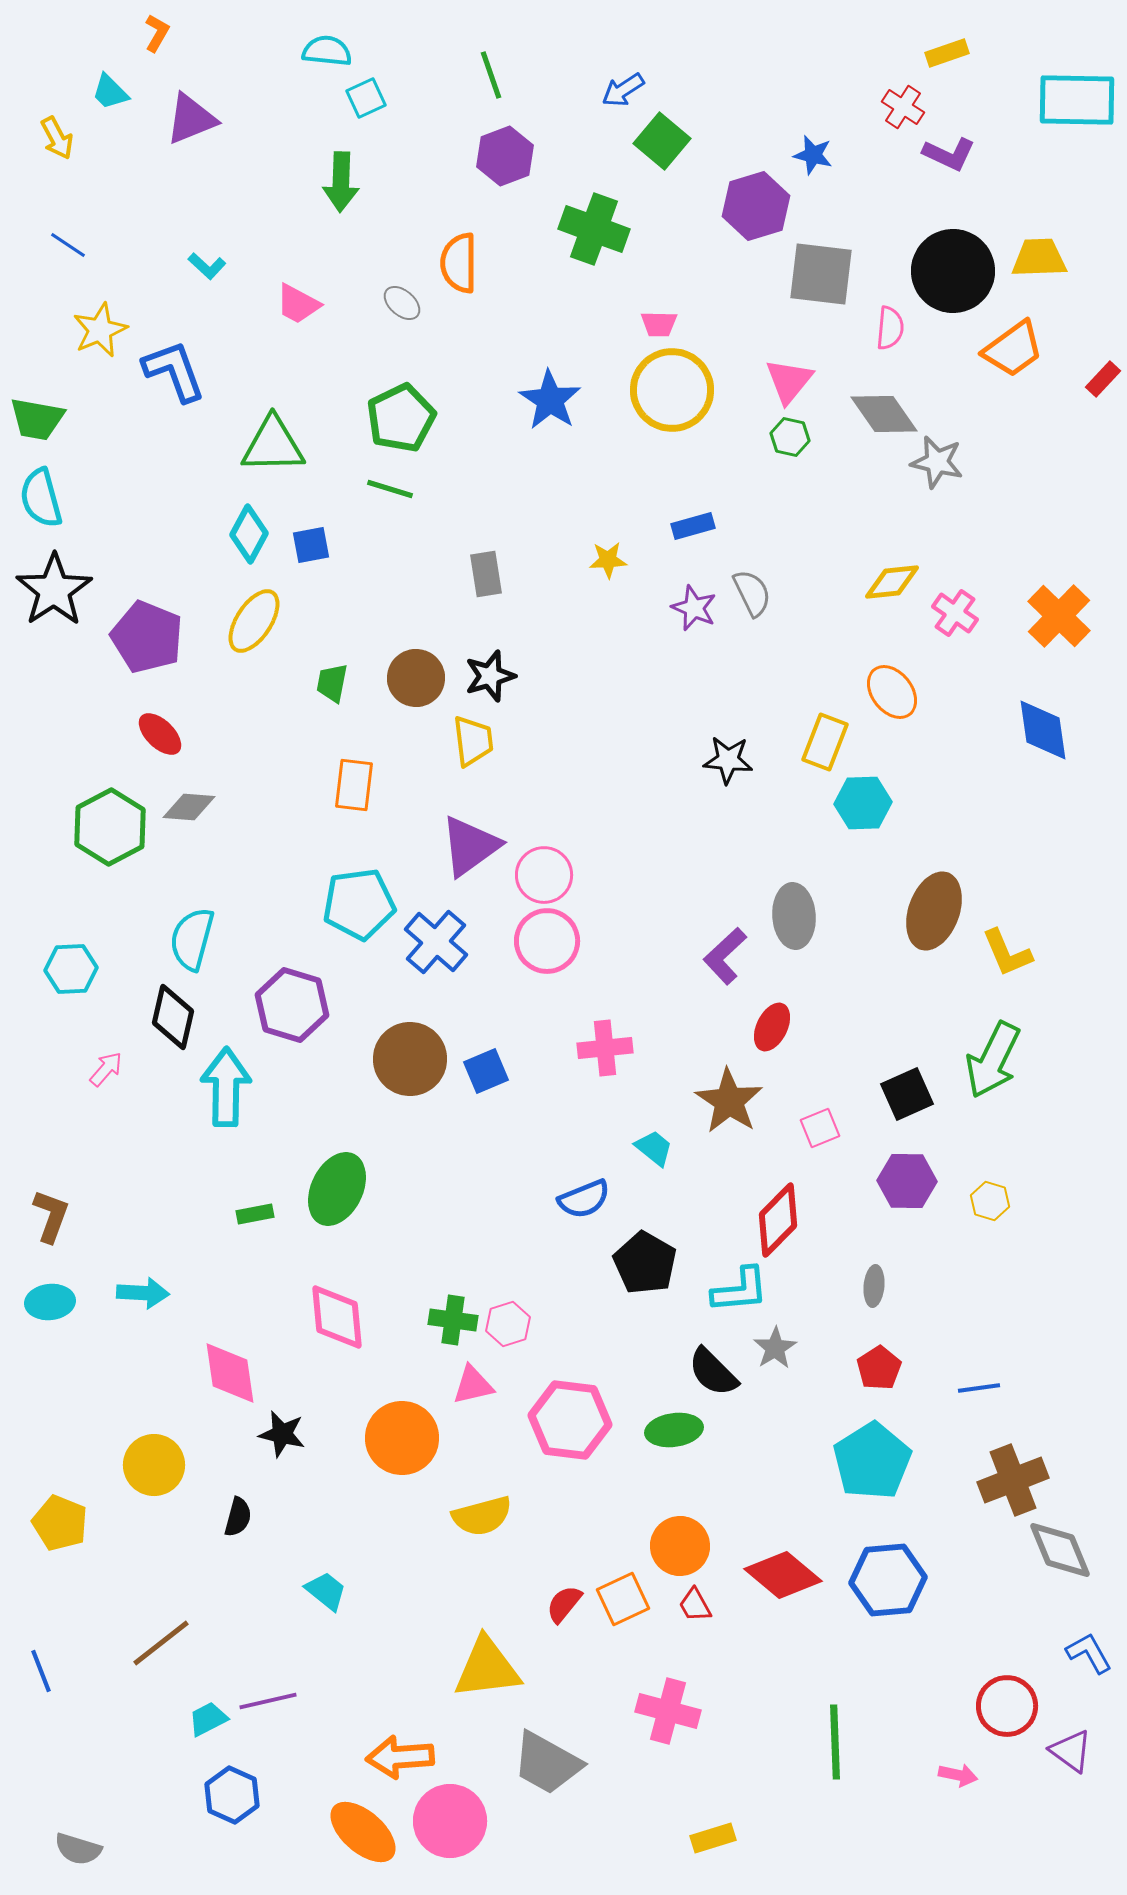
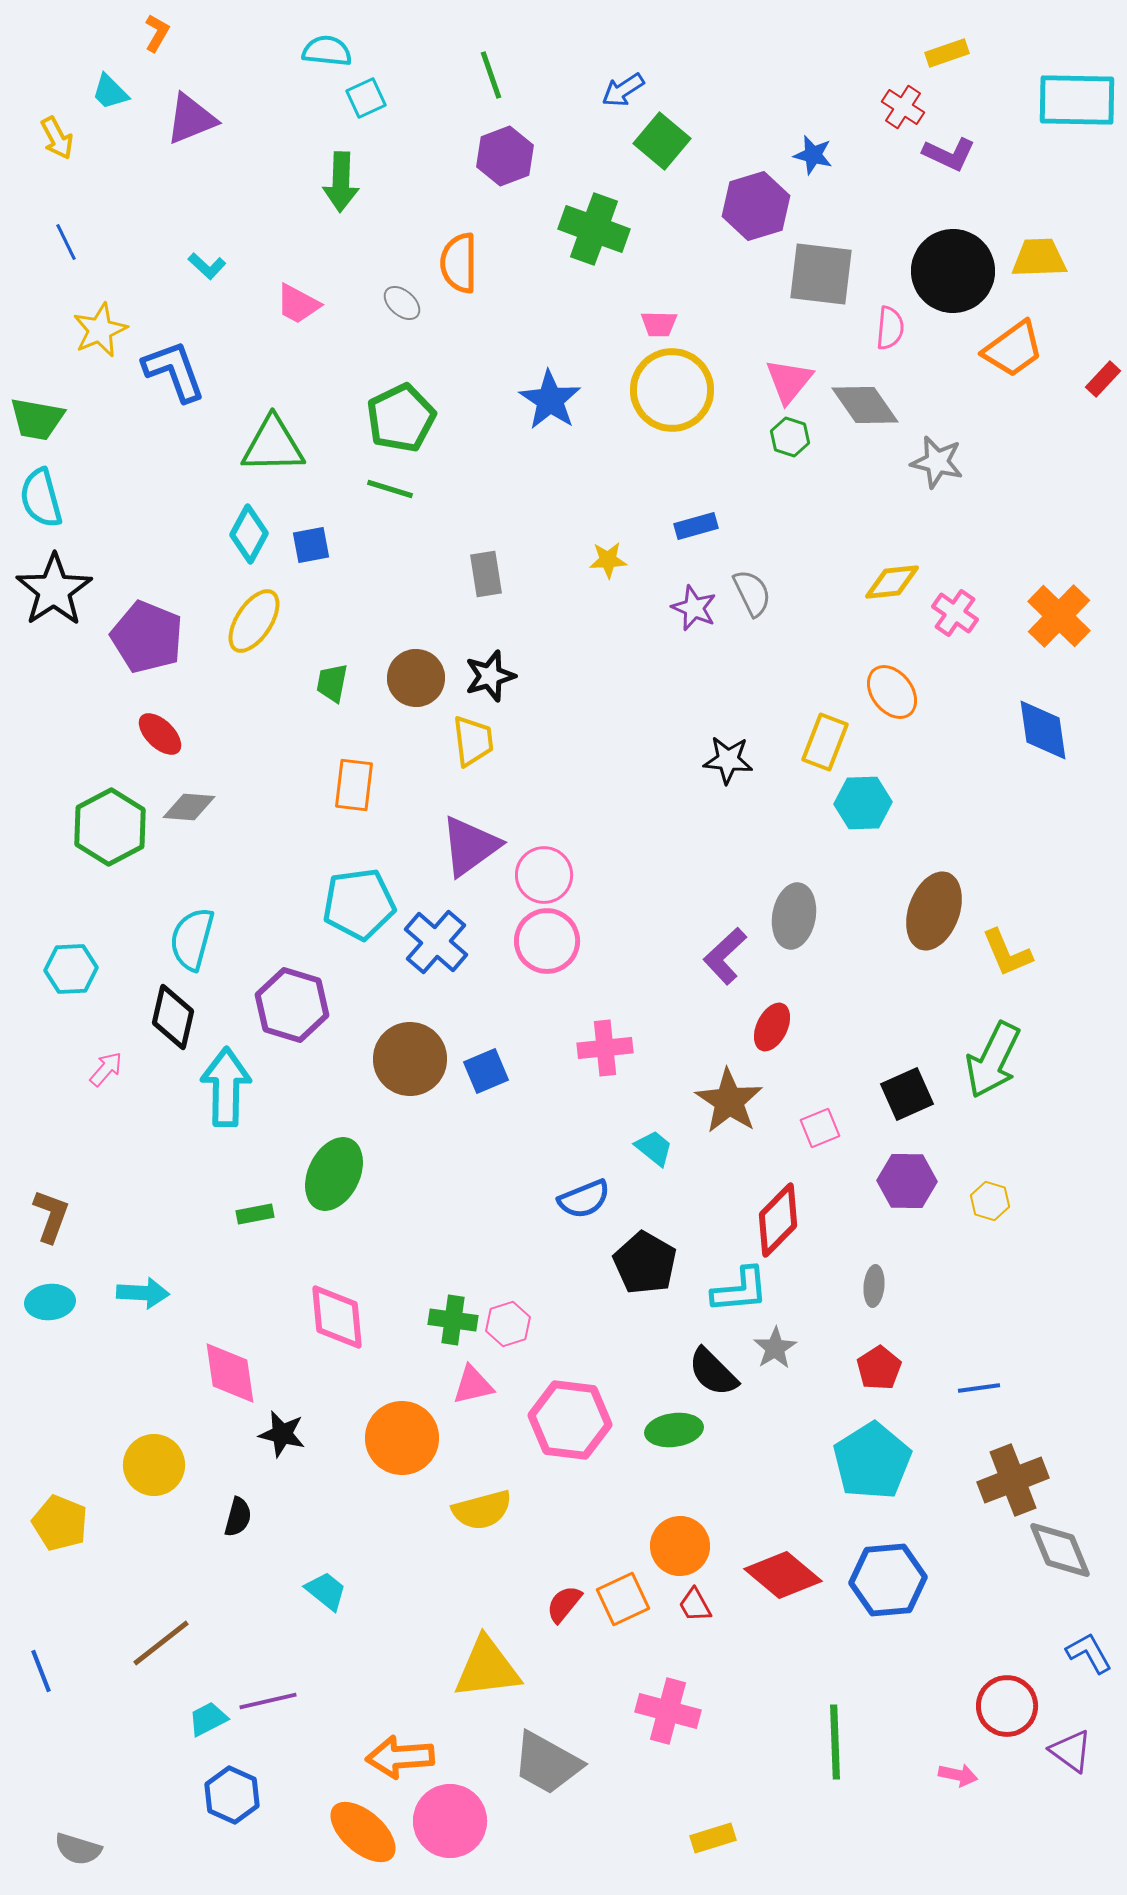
blue line at (68, 245): moved 2 px left, 3 px up; rotated 30 degrees clockwise
gray diamond at (884, 414): moved 19 px left, 9 px up
green hexagon at (790, 437): rotated 6 degrees clockwise
blue rectangle at (693, 526): moved 3 px right
gray ellipse at (794, 916): rotated 14 degrees clockwise
green ellipse at (337, 1189): moved 3 px left, 15 px up
yellow semicircle at (482, 1516): moved 6 px up
